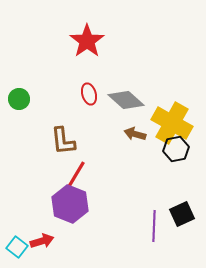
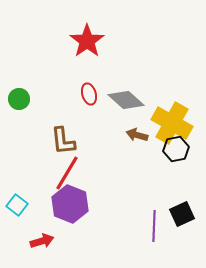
brown arrow: moved 2 px right, 1 px down
red line: moved 7 px left, 5 px up
cyan square: moved 42 px up
